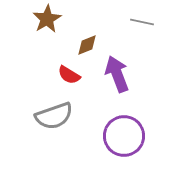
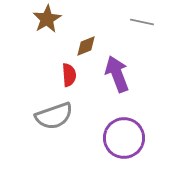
brown diamond: moved 1 px left, 1 px down
red semicircle: rotated 125 degrees counterclockwise
purple circle: moved 2 px down
